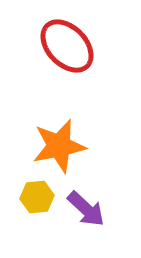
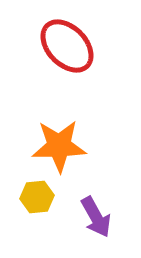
orange star: rotated 10 degrees clockwise
purple arrow: moved 10 px right, 8 px down; rotated 18 degrees clockwise
